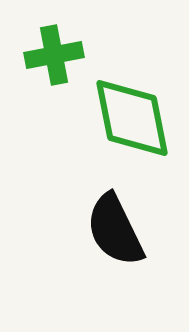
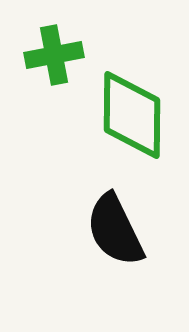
green diamond: moved 3 px up; rotated 12 degrees clockwise
